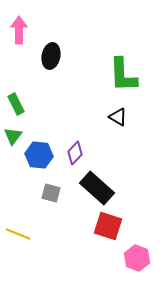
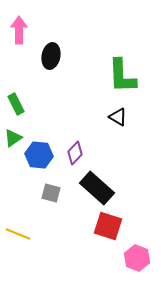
green L-shape: moved 1 px left, 1 px down
green triangle: moved 2 px down; rotated 18 degrees clockwise
